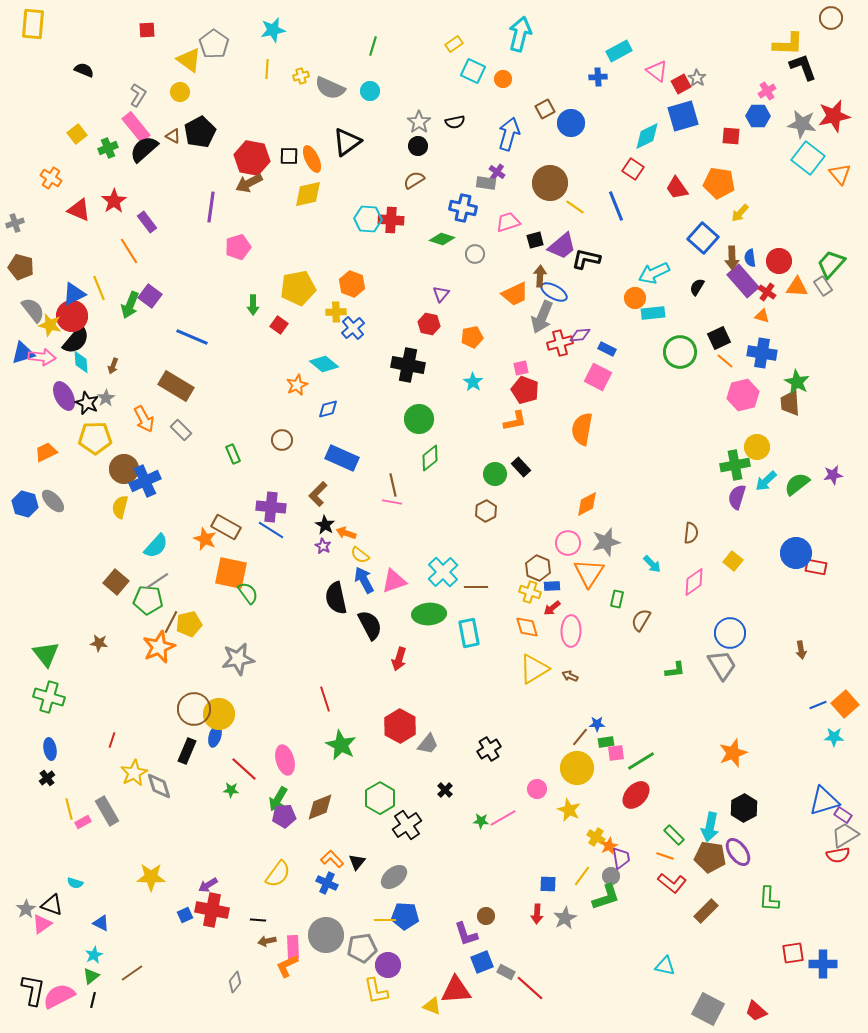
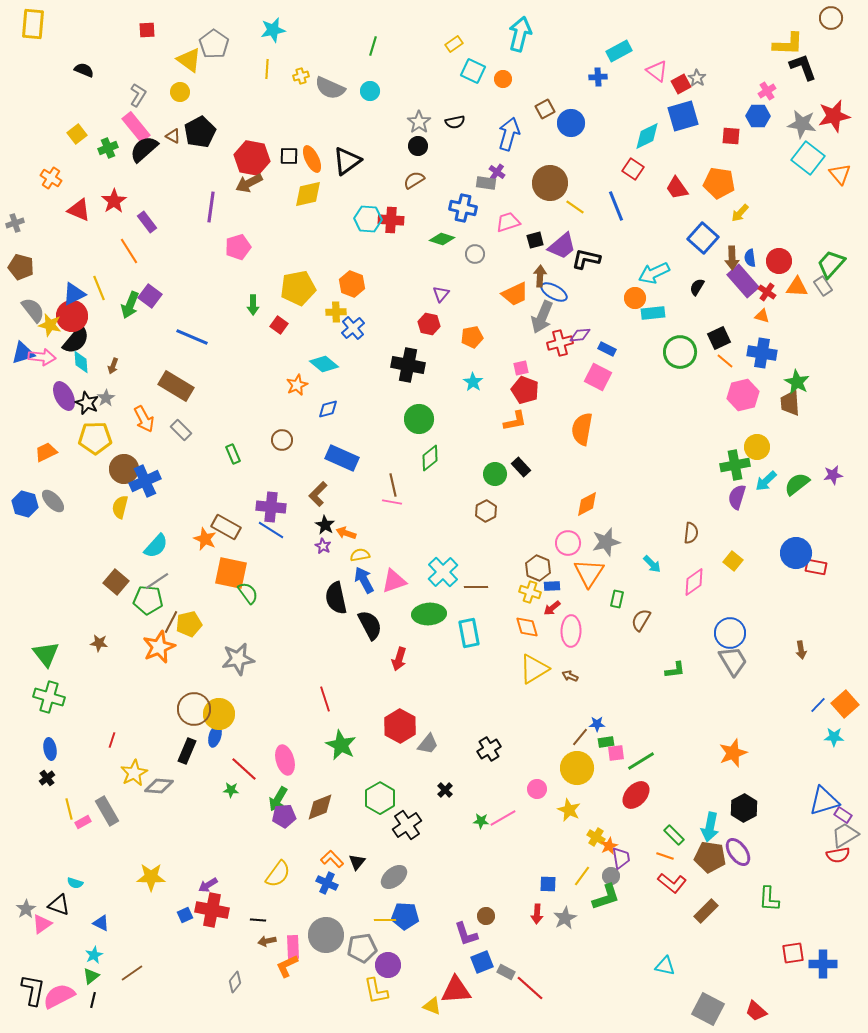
black triangle at (347, 142): moved 19 px down
yellow semicircle at (360, 555): rotated 132 degrees clockwise
gray trapezoid at (722, 665): moved 11 px right, 4 px up
blue line at (818, 705): rotated 24 degrees counterclockwise
gray diamond at (159, 786): rotated 68 degrees counterclockwise
black triangle at (52, 905): moved 7 px right
